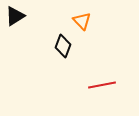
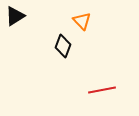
red line: moved 5 px down
